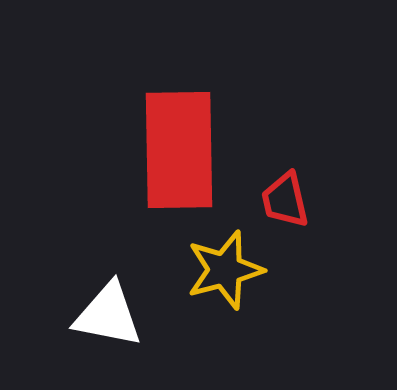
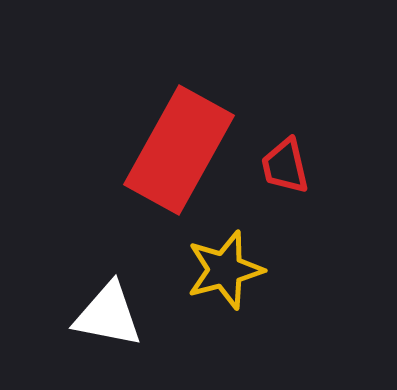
red rectangle: rotated 30 degrees clockwise
red trapezoid: moved 34 px up
